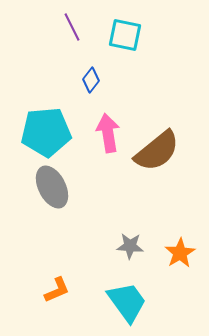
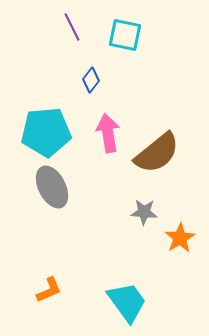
brown semicircle: moved 2 px down
gray star: moved 14 px right, 34 px up
orange star: moved 15 px up
orange L-shape: moved 8 px left
